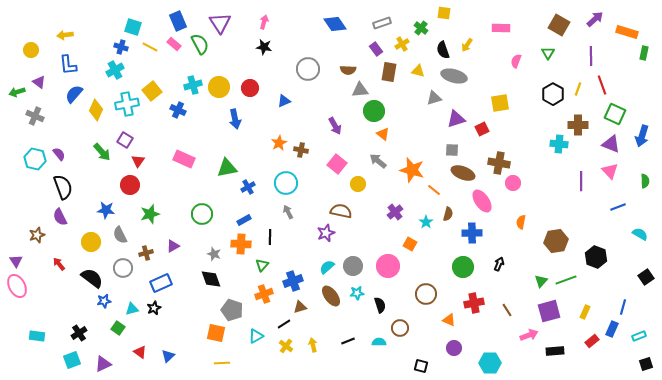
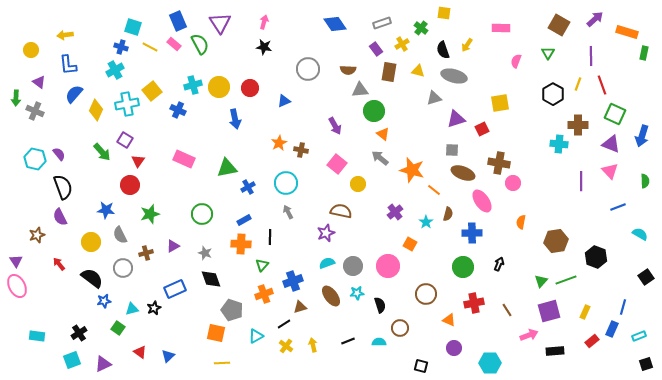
yellow line at (578, 89): moved 5 px up
green arrow at (17, 92): moved 1 px left, 6 px down; rotated 70 degrees counterclockwise
gray cross at (35, 116): moved 5 px up
gray arrow at (378, 161): moved 2 px right, 3 px up
gray star at (214, 254): moved 9 px left, 1 px up
cyan semicircle at (327, 267): moved 4 px up; rotated 21 degrees clockwise
blue rectangle at (161, 283): moved 14 px right, 6 px down
